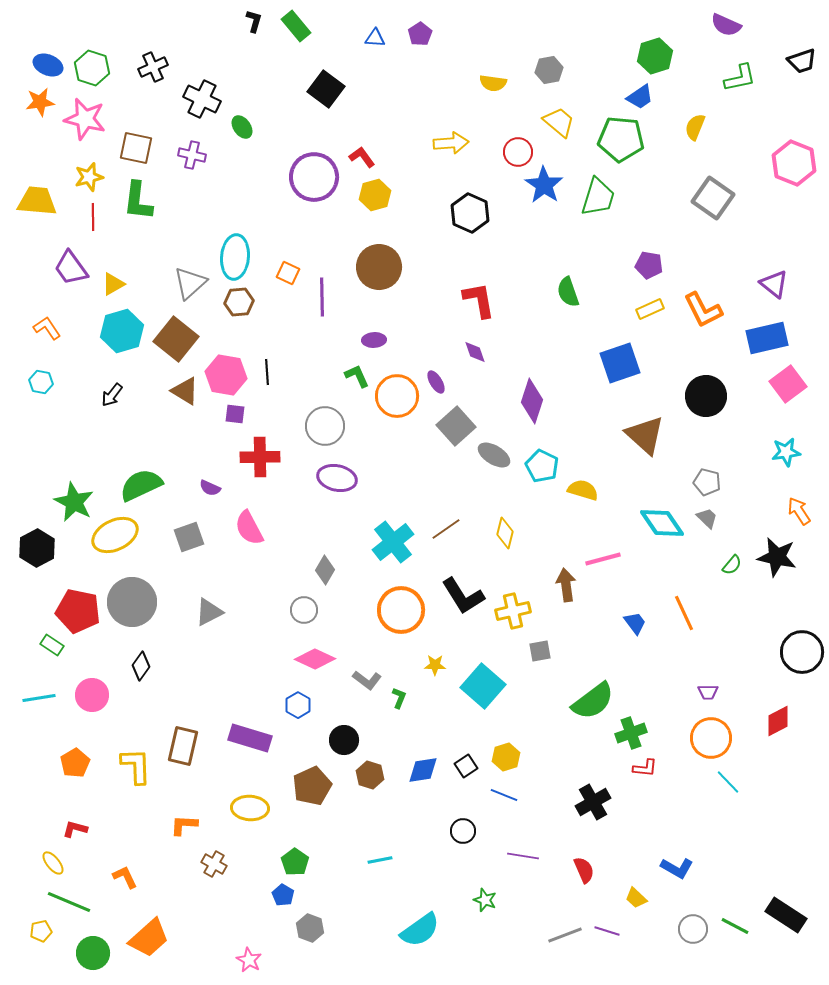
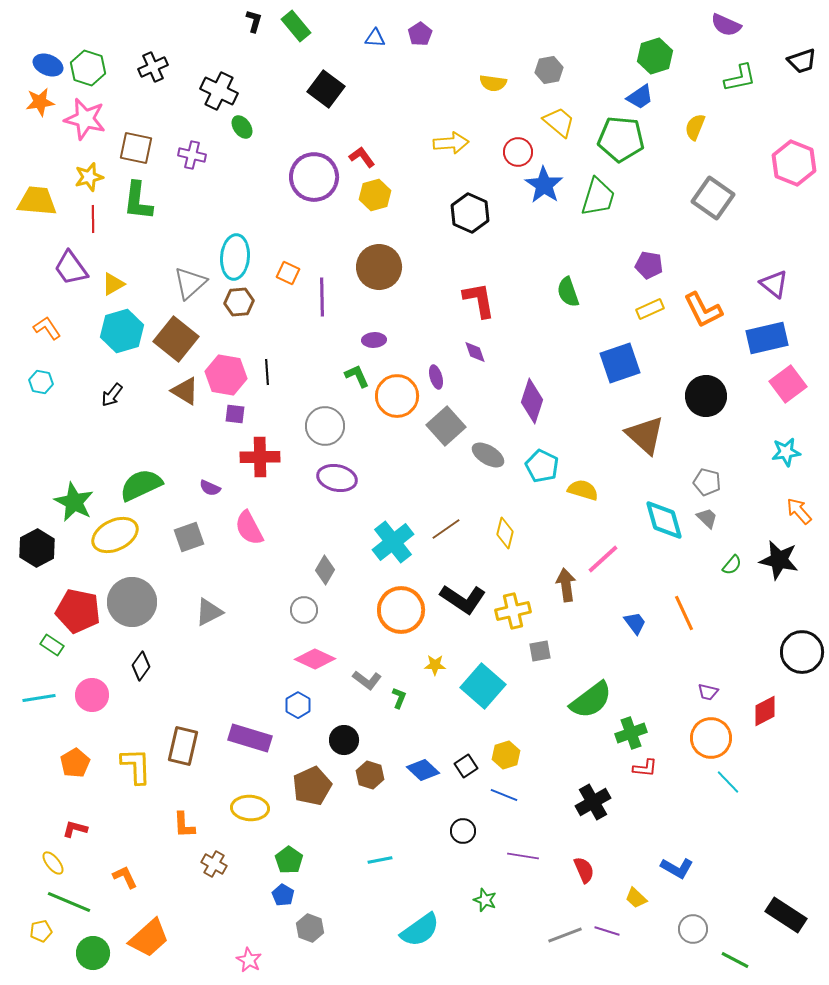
green hexagon at (92, 68): moved 4 px left
black cross at (202, 99): moved 17 px right, 8 px up
red line at (93, 217): moved 2 px down
purple ellipse at (436, 382): moved 5 px up; rotated 15 degrees clockwise
gray square at (456, 426): moved 10 px left
gray ellipse at (494, 455): moved 6 px left
orange arrow at (799, 511): rotated 8 degrees counterclockwise
cyan diamond at (662, 523): moved 2 px right, 3 px up; rotated 18 degrees clockwise
black star at (777, 557): moved 2 px right, 3 px down
pink line at (603, 559): rotated 27 degrees counterclockwise
black L-shape at (463, 596): moved 3 px down; rotated 24 degrees counterclockwise
purple trapezoid at (708, 692): rotated 15 degrees clockwise
green semicircle at (593, 701): moved 2 px left, 1 px up
red diamond at (778, 721): moved 13 px left, 10 px up
yellow hexagon at (506, 757): moved 2 px up
blue diamond at (423, 770): rotated 52 degrees clockwise
orange L-shape at (184, 825): rotated 96 degrees counterclockwise
green pentagon at (295, 862): moved 6 px left, 2 px up
green line at (735, 926): moved 34 px down
